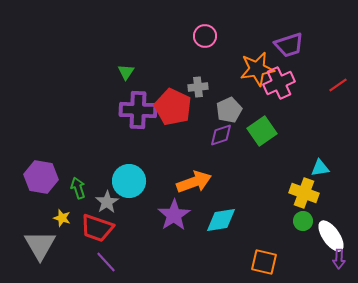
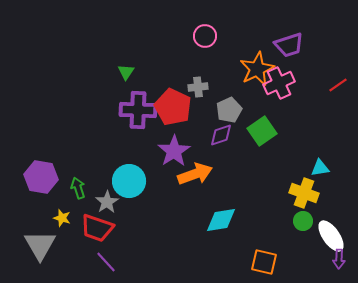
orange star: rotated 16 degrees counterclockwise
orange arrow: moved 1 px right, 8 px up
purple star: moved 64 px up
